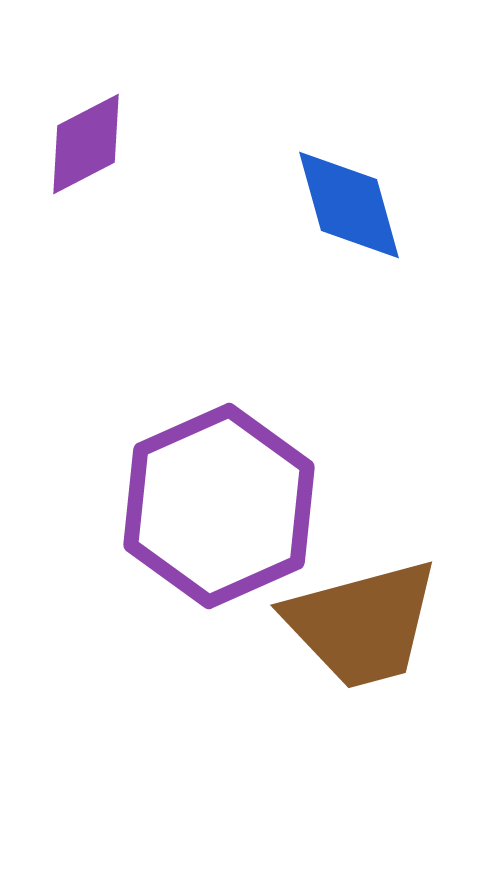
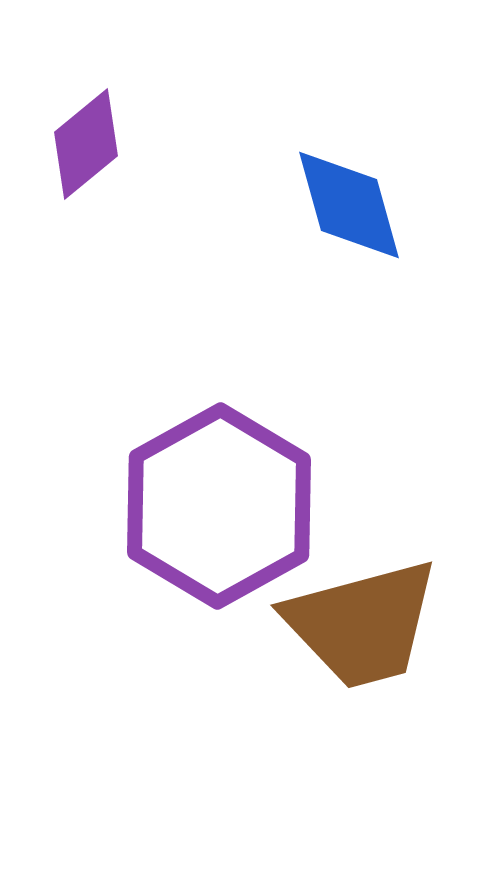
purple diamond: rotated 12 degrees counterclockwise
purple hexagon: rotated 5 degrees counterclockwise
